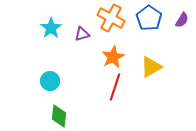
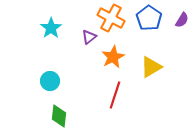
purple triangle: moved 7 px right, 3 px down; rotated 21 degrees counterclockwise
red line: moved 8 px down
